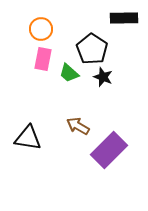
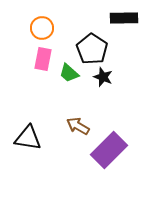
orange circle: moved 1 px right, 1 px up
